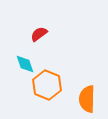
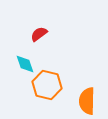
orange hexagon: rotated 8 degrees counterclockwise
orange semicircle: moved 2 px down
